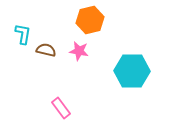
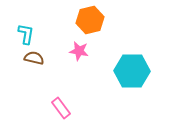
cyan L-shape: moved 3 px right
brown semicircle: moved 12 px left, 8 px down
